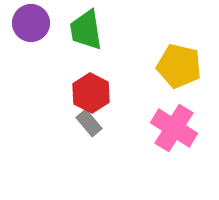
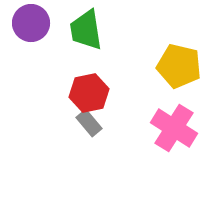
red hexagon: moved 2 px left; rotated 21 degrees clockwise
